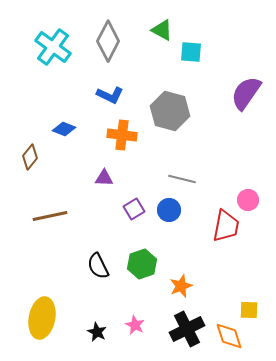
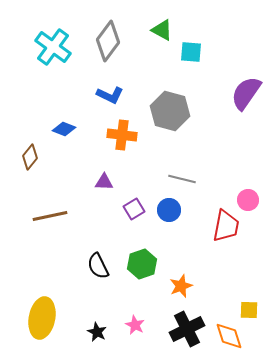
gray diamond: rotated 9 degrees clockwise
purple triangle: moved 4 px down
